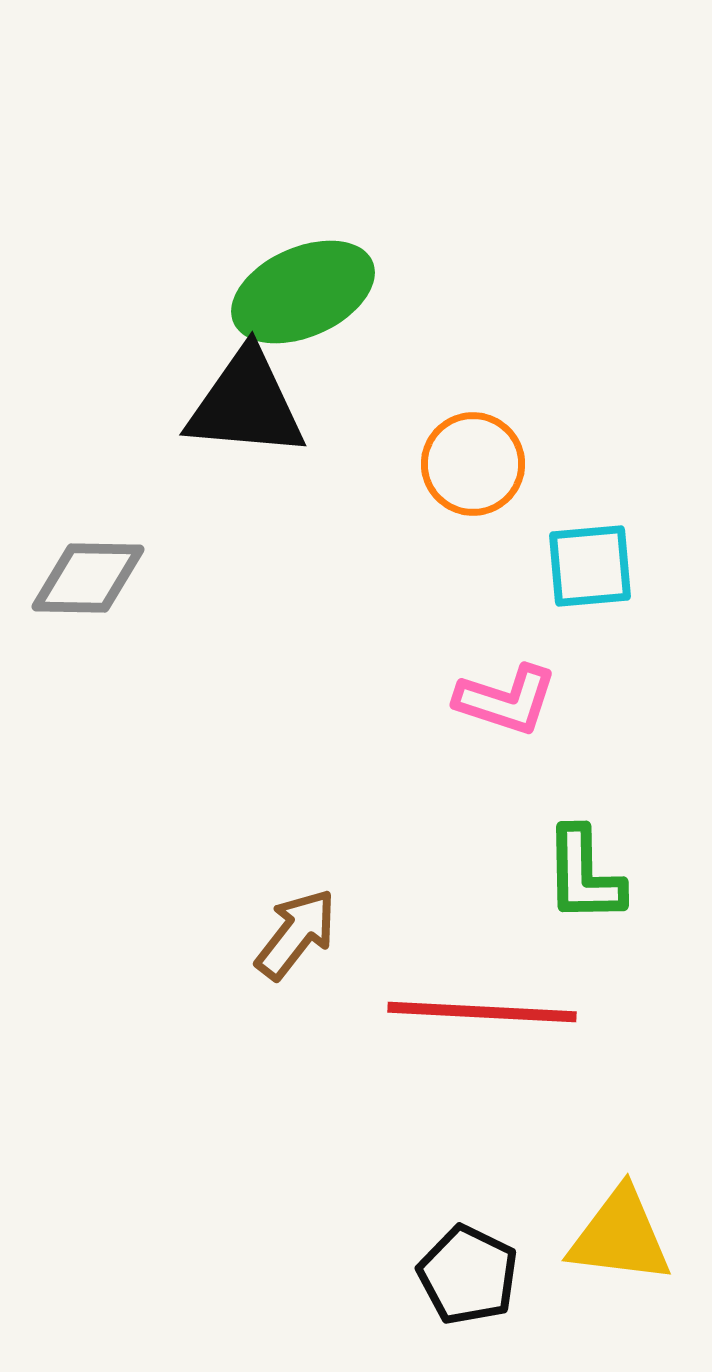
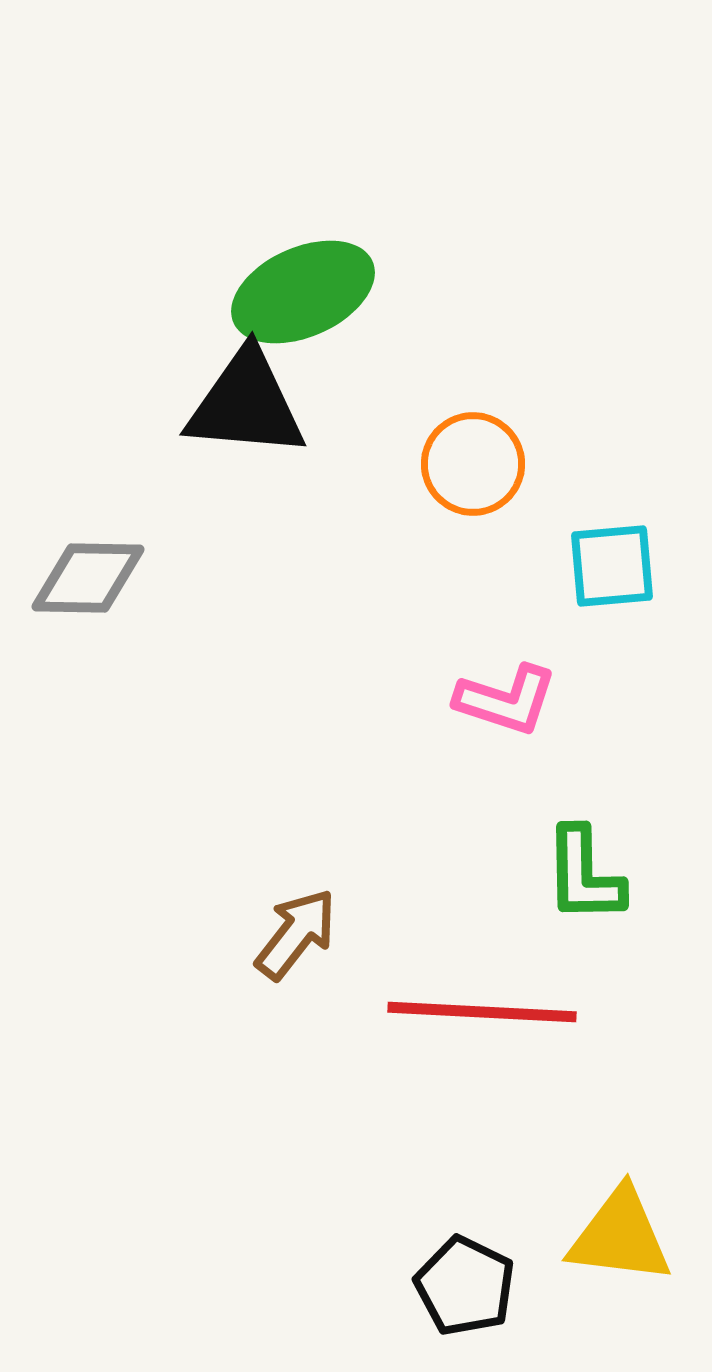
cyan square: moved 22 px right
black pentagon: moved 3 px left, 11 px down
